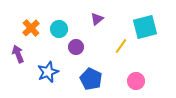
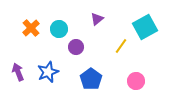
cyan square: rotated 15 degrees counterclockwise
purple arrow: moved 18 px down
blue pentagon: rotated 10 degrees clockwise
